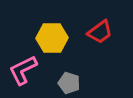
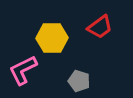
red trapezoid: moved 5 px up
gray pentagon: moved 10 px right, 2 px up
